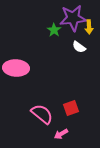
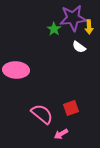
green star: moved 1 px up
pink ellipse: moved 2 px down
